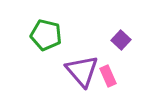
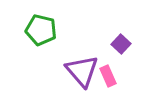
green pentagon: moved 5 px left, 5 px up
purple square: moved 4 px down
